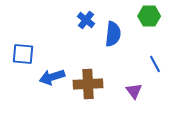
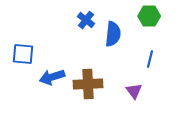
blue line: moved 5 px left, 5 px up; rotated 42 degrees clockwise
